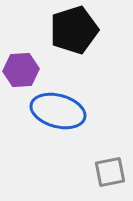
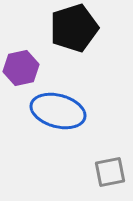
black pentagon: moved 2 px up
purple hexagon: moved 2 px up; rotated 8 degrees counterclockwise
